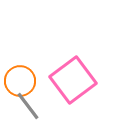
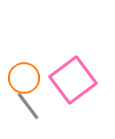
orange circle: moved 4 px right, 3 px up
